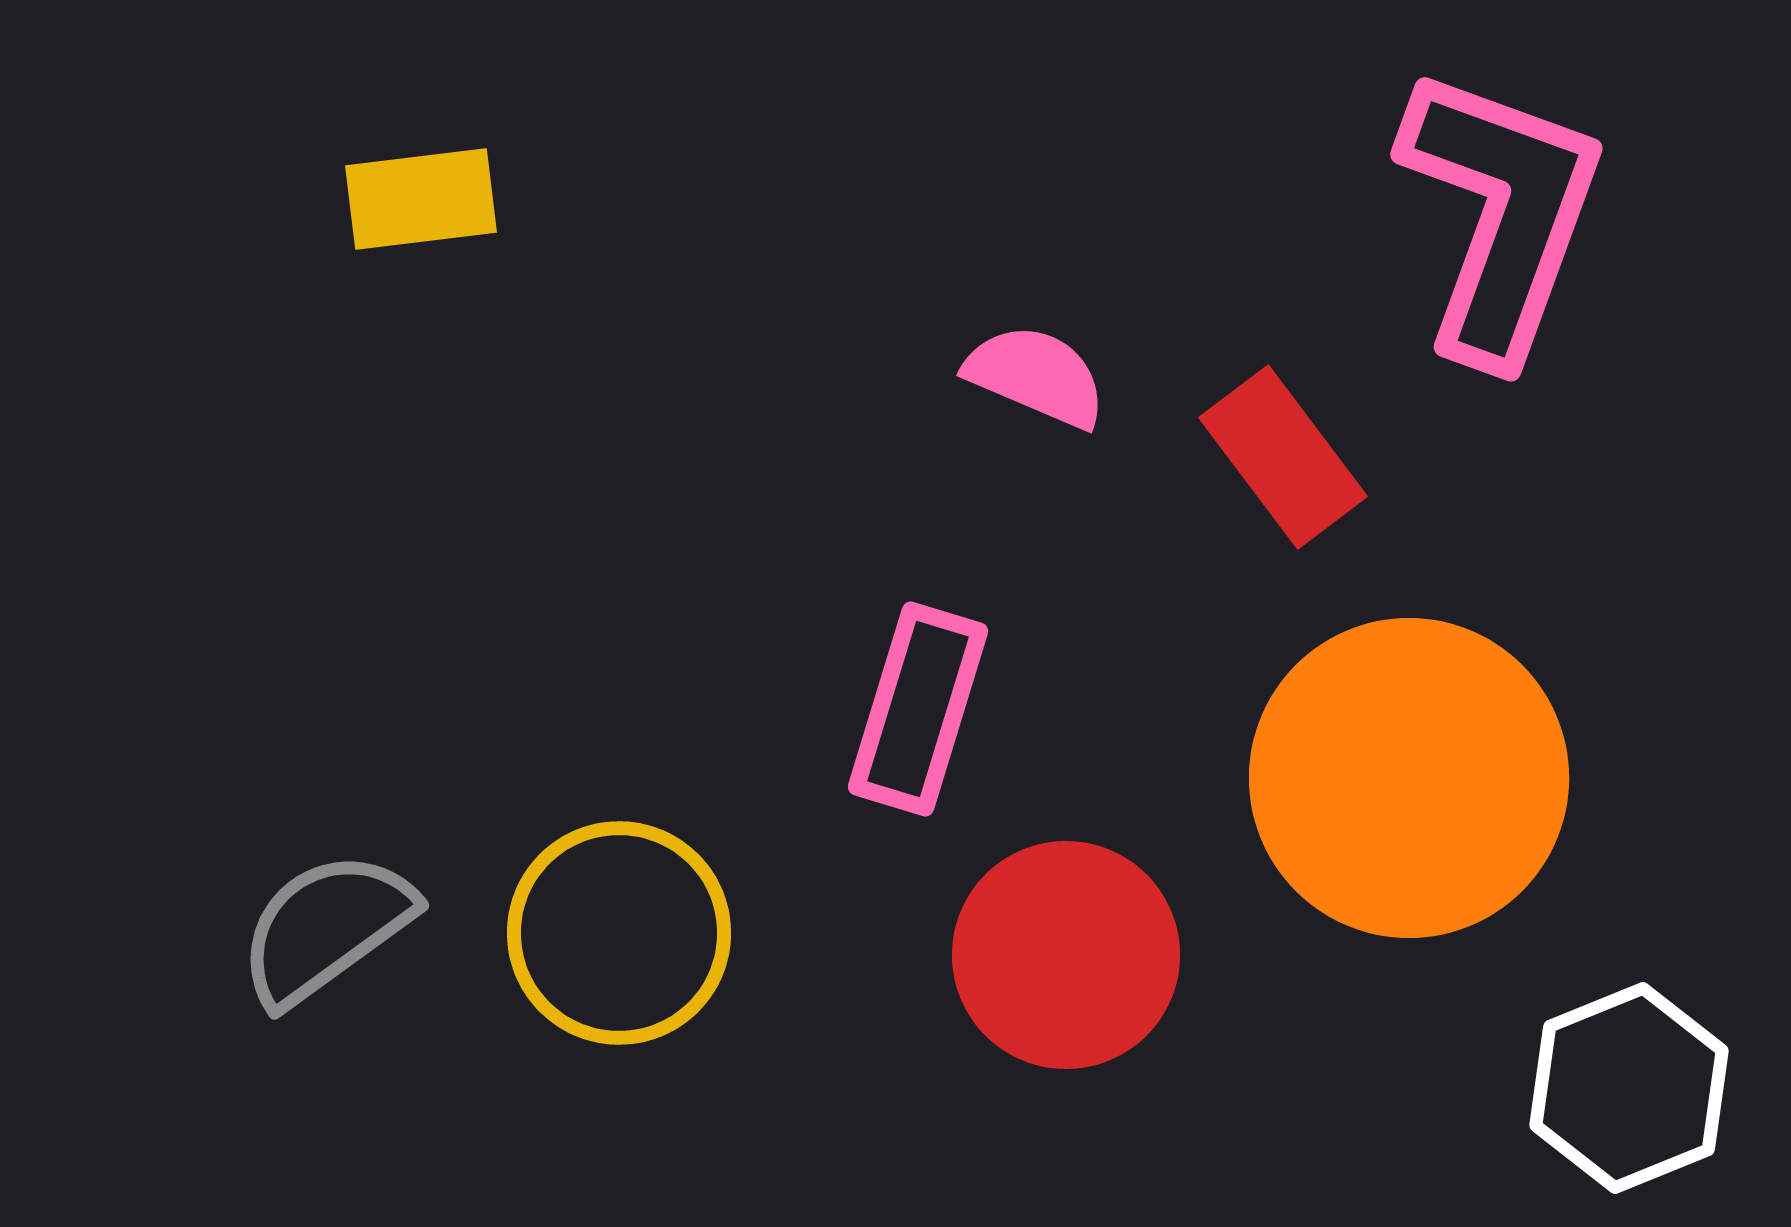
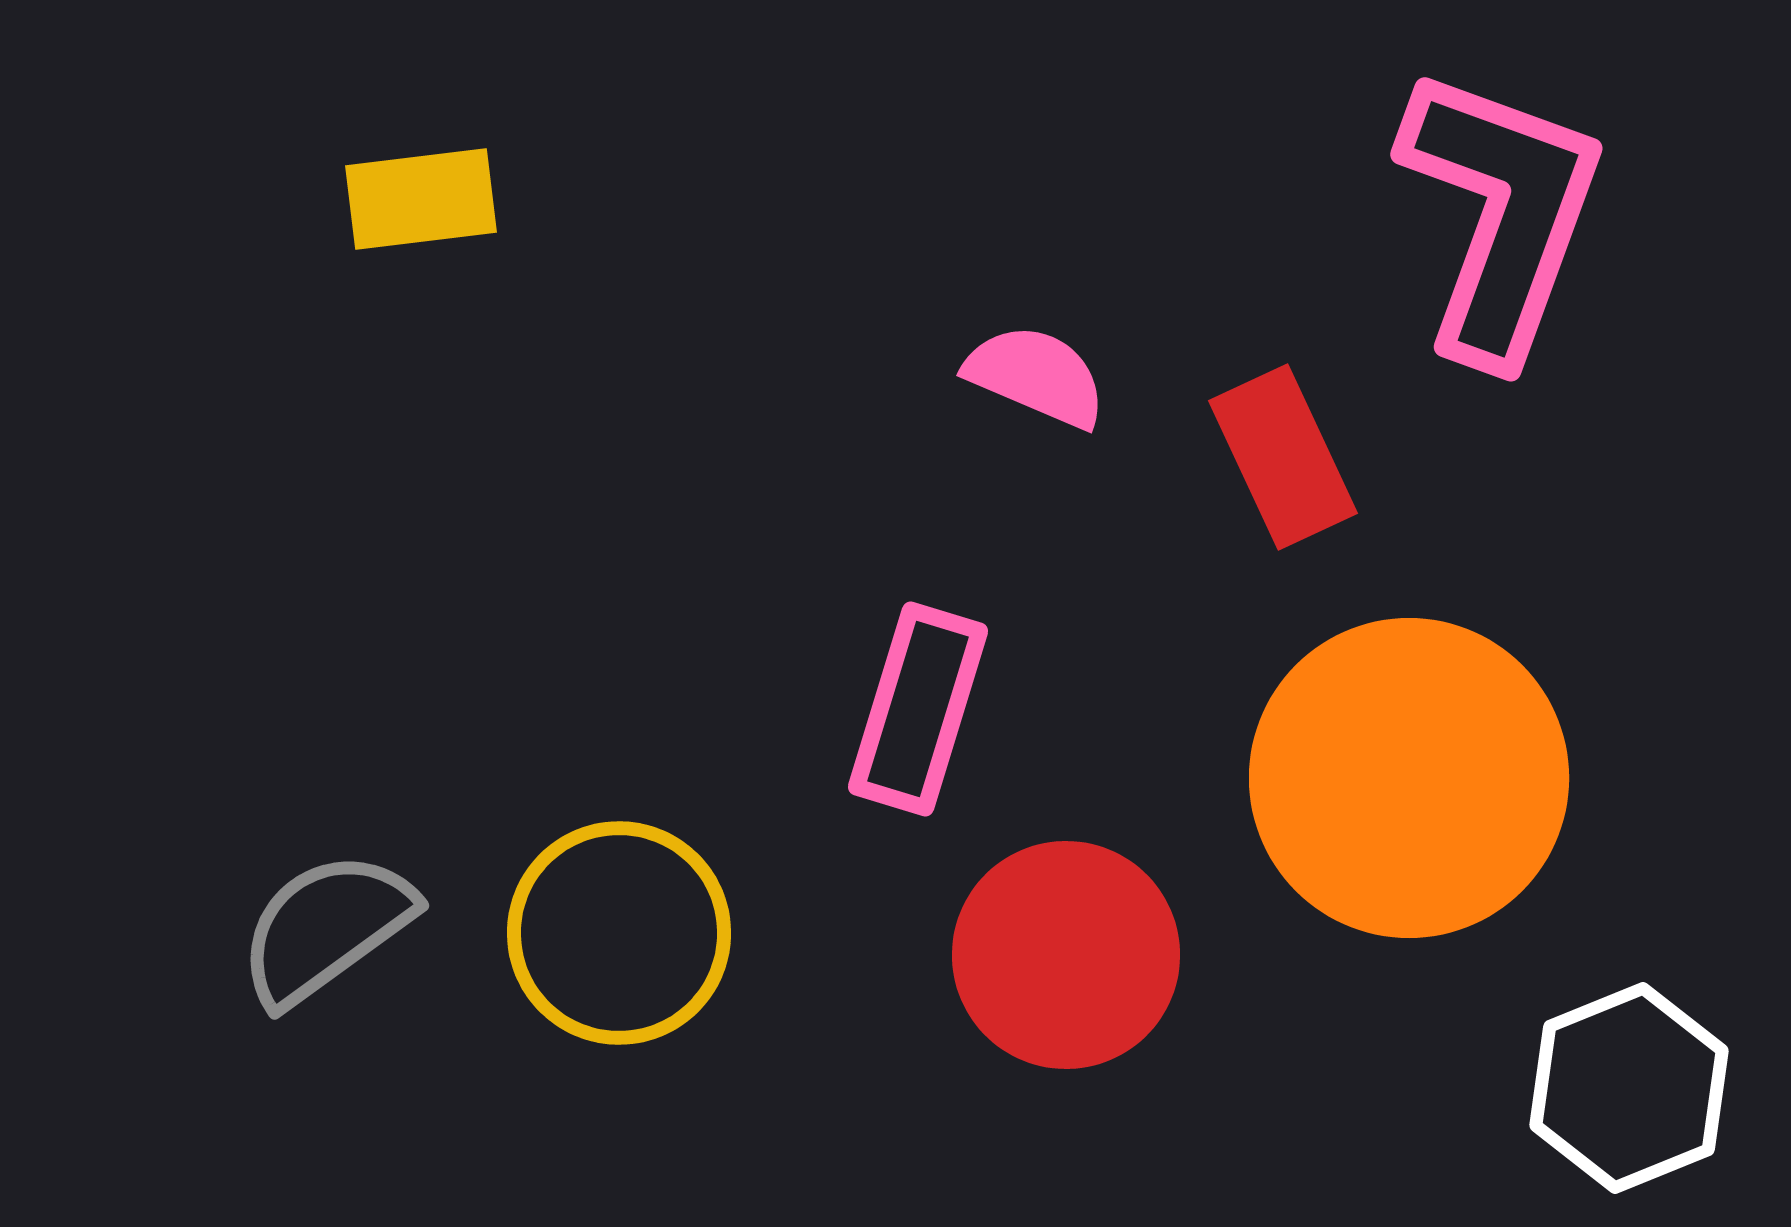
red rectangle: rotated 12 degrees clockwise
